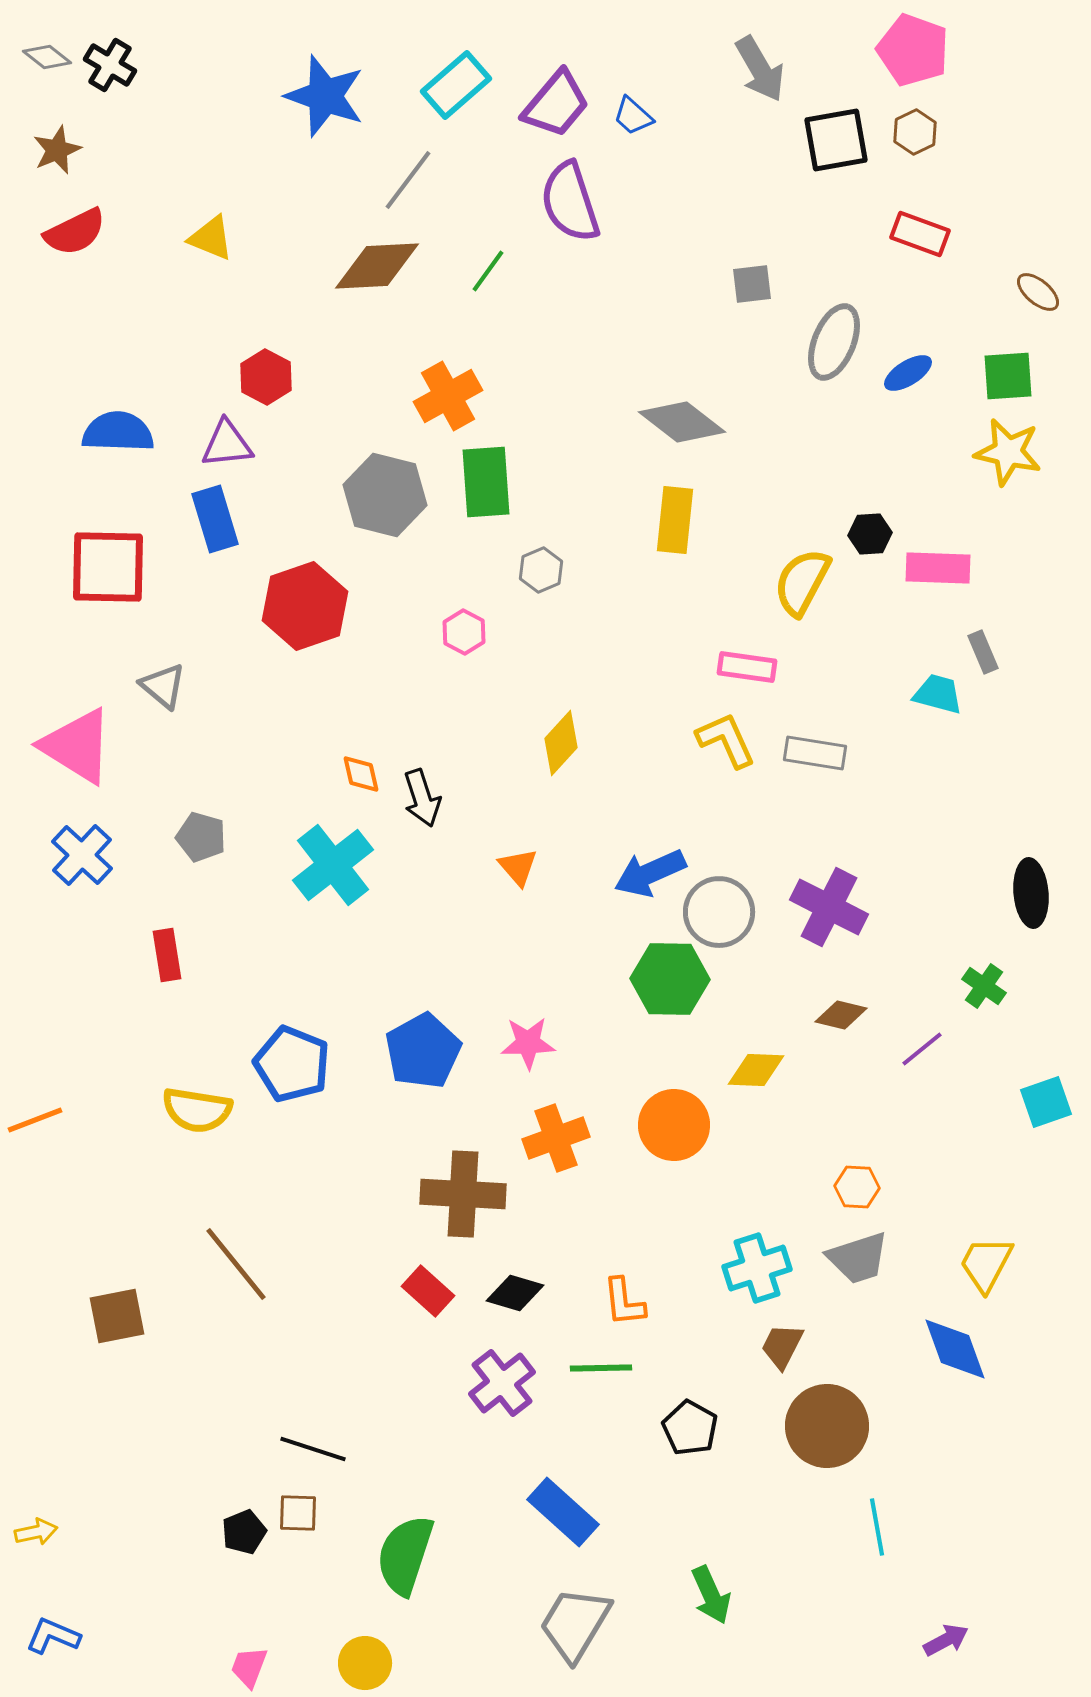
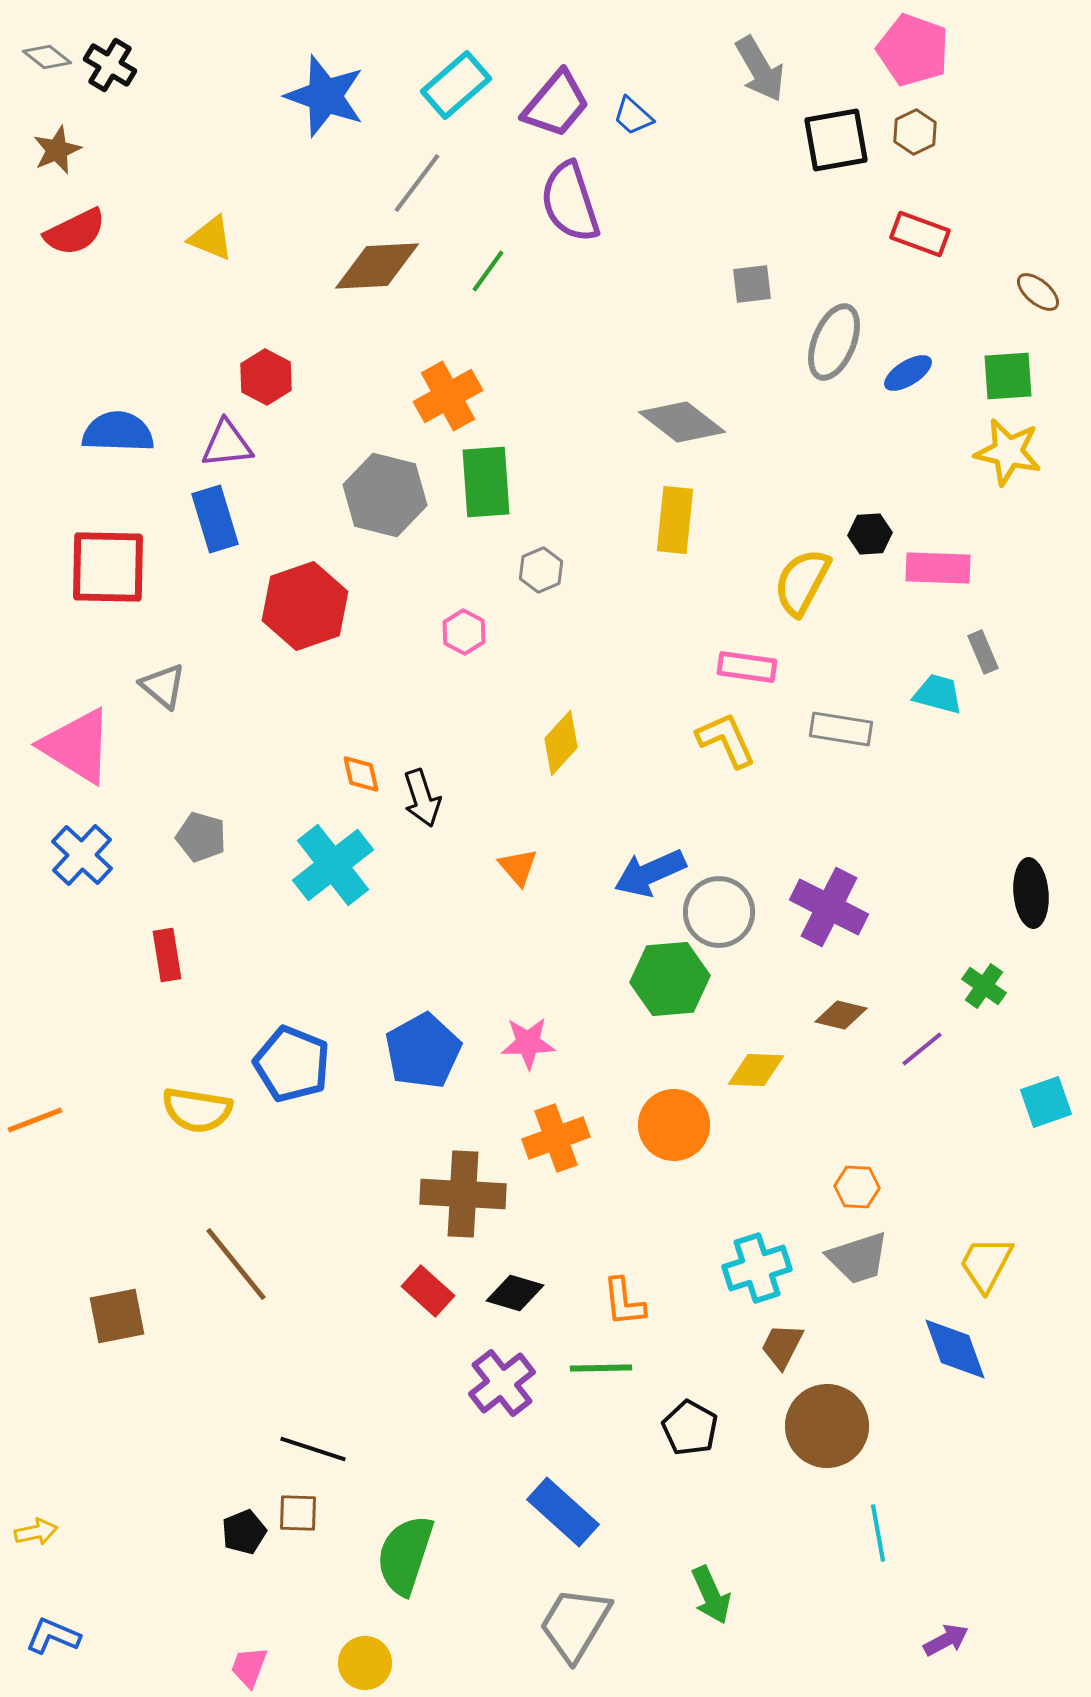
gray line at (408, 180): moved 9 px right, 3 px down
gray rectangle at (815, 753): moved 26 px right, 24 px up
green hexagon at (670, 979): rotated 6 degrees counterclockwise
cyan line at (877, 1527): moved 1 px right, 6 px down
